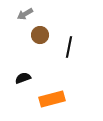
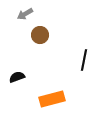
black line: moved 15 px right, 13 px down
black semicircle: moved 6 px left, 1 px up
